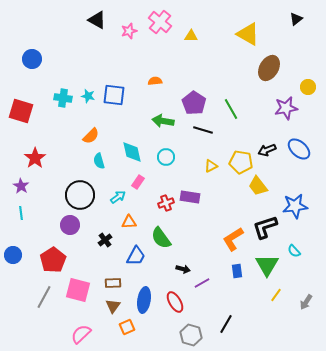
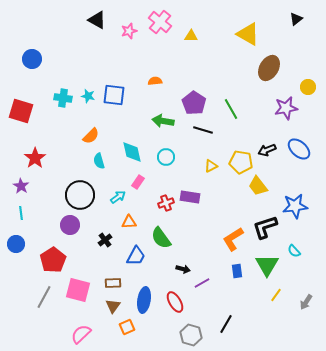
blue circle at (13, 255): moved 3 px right, 11 px up
